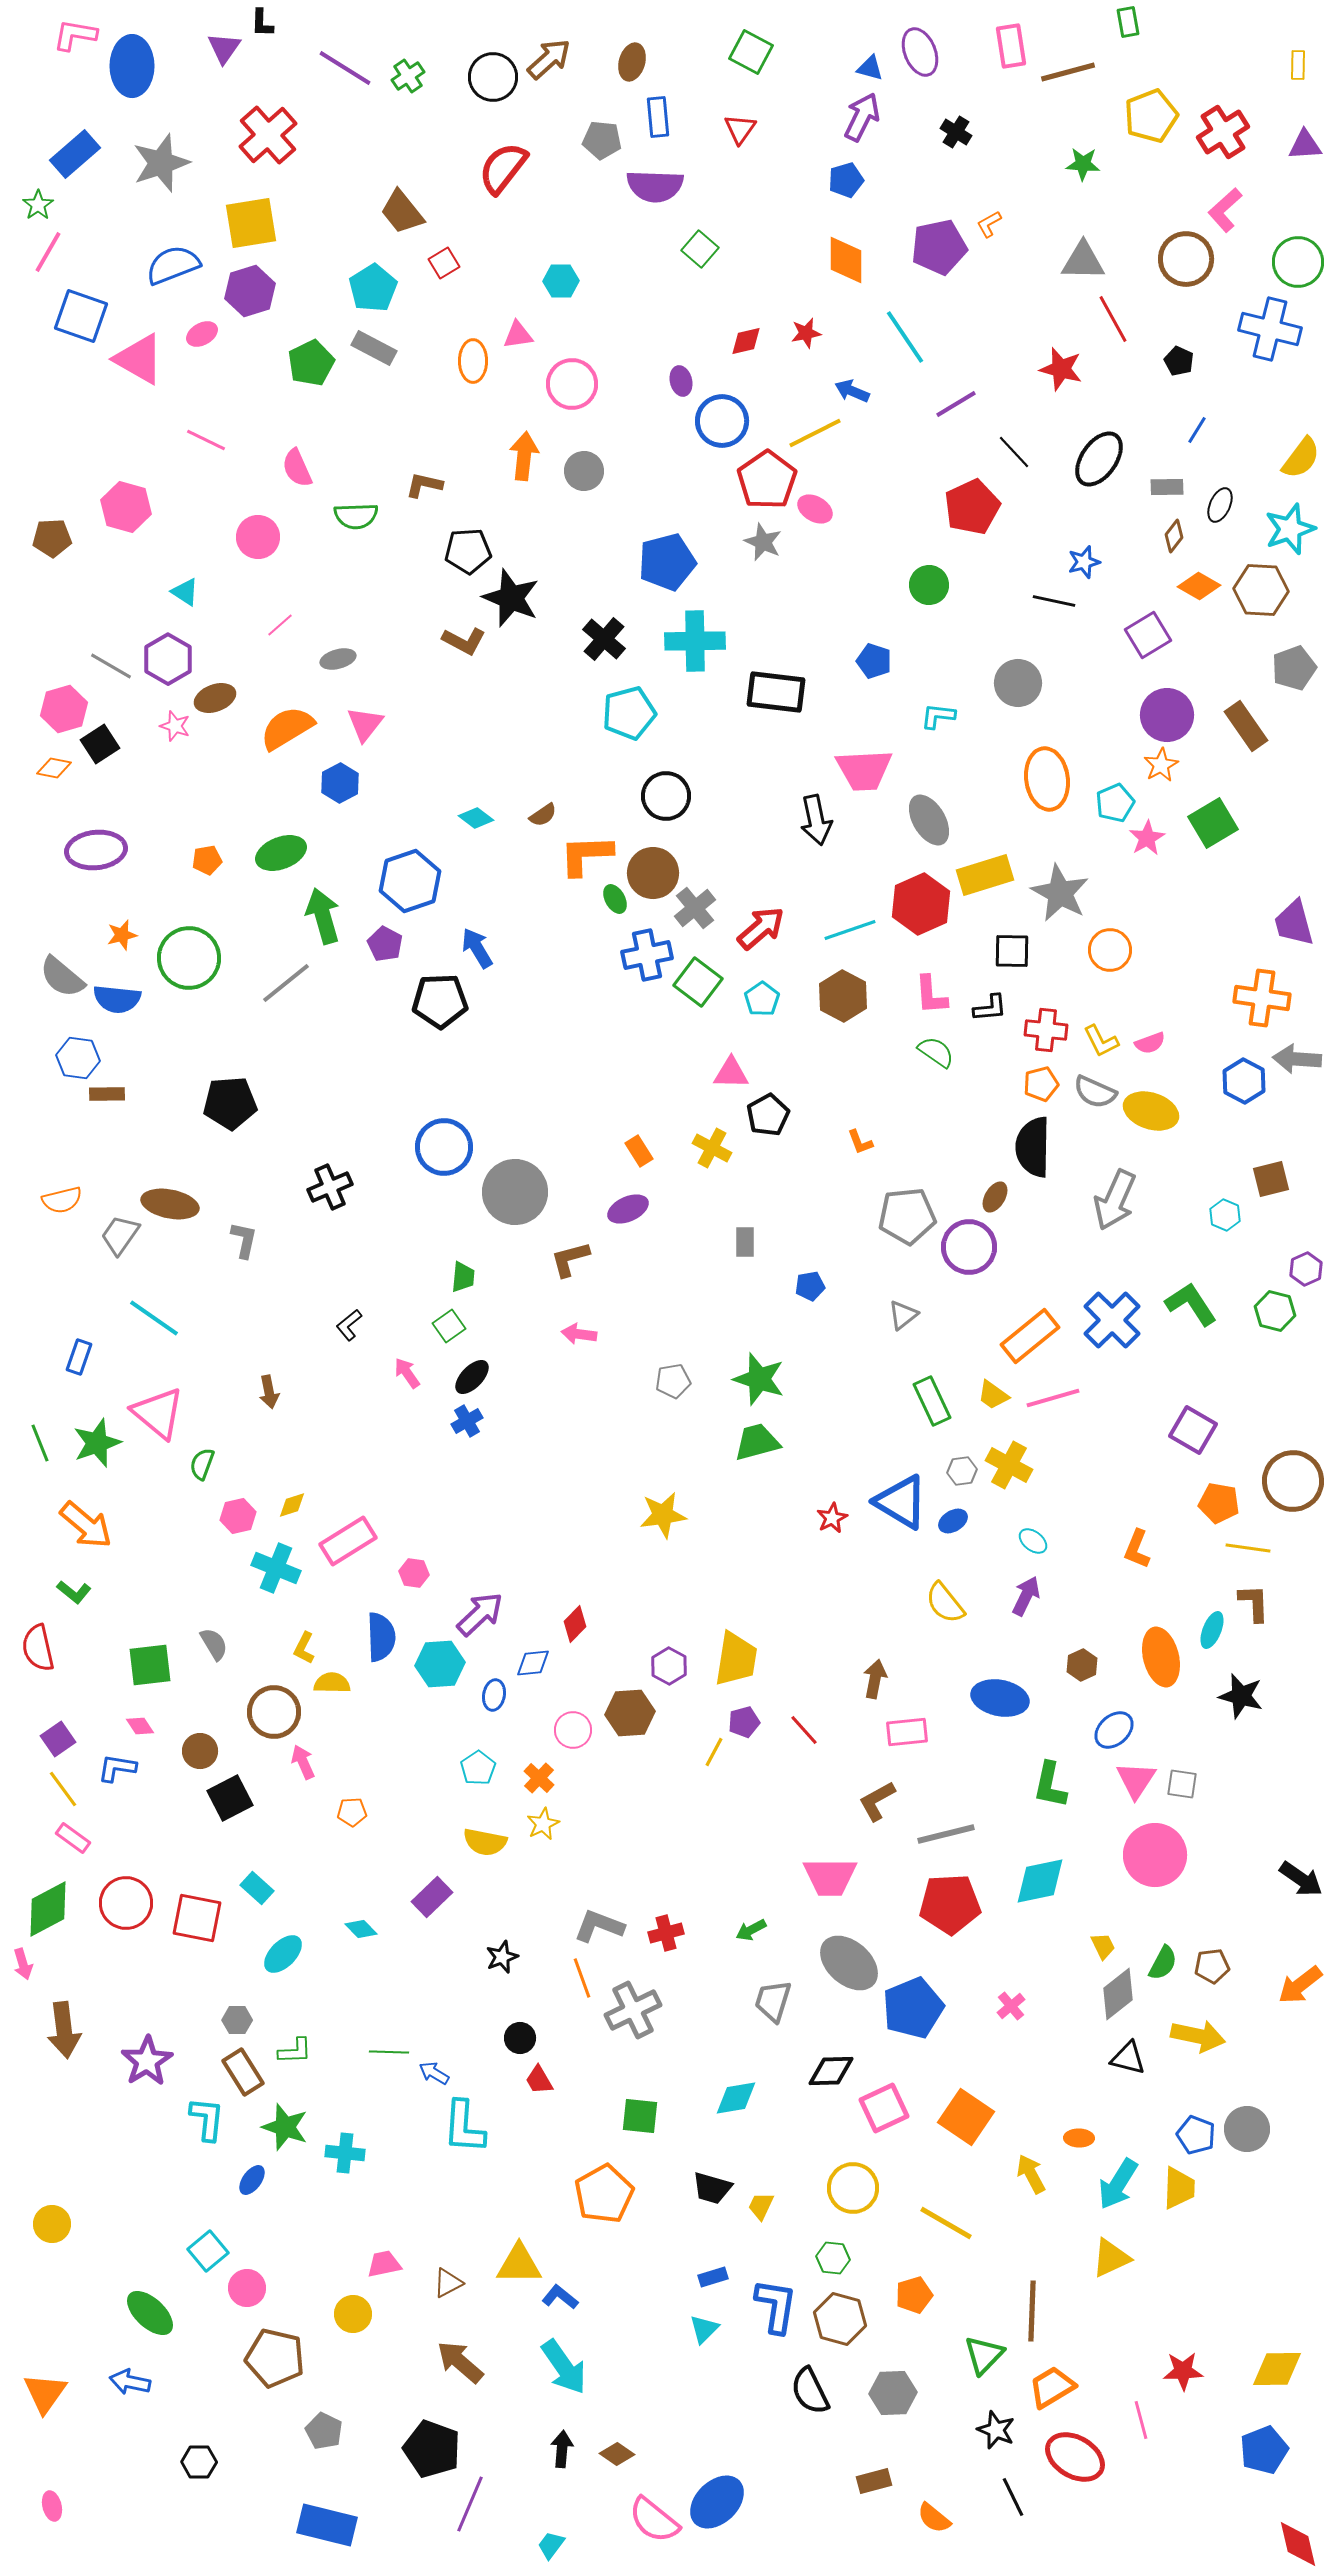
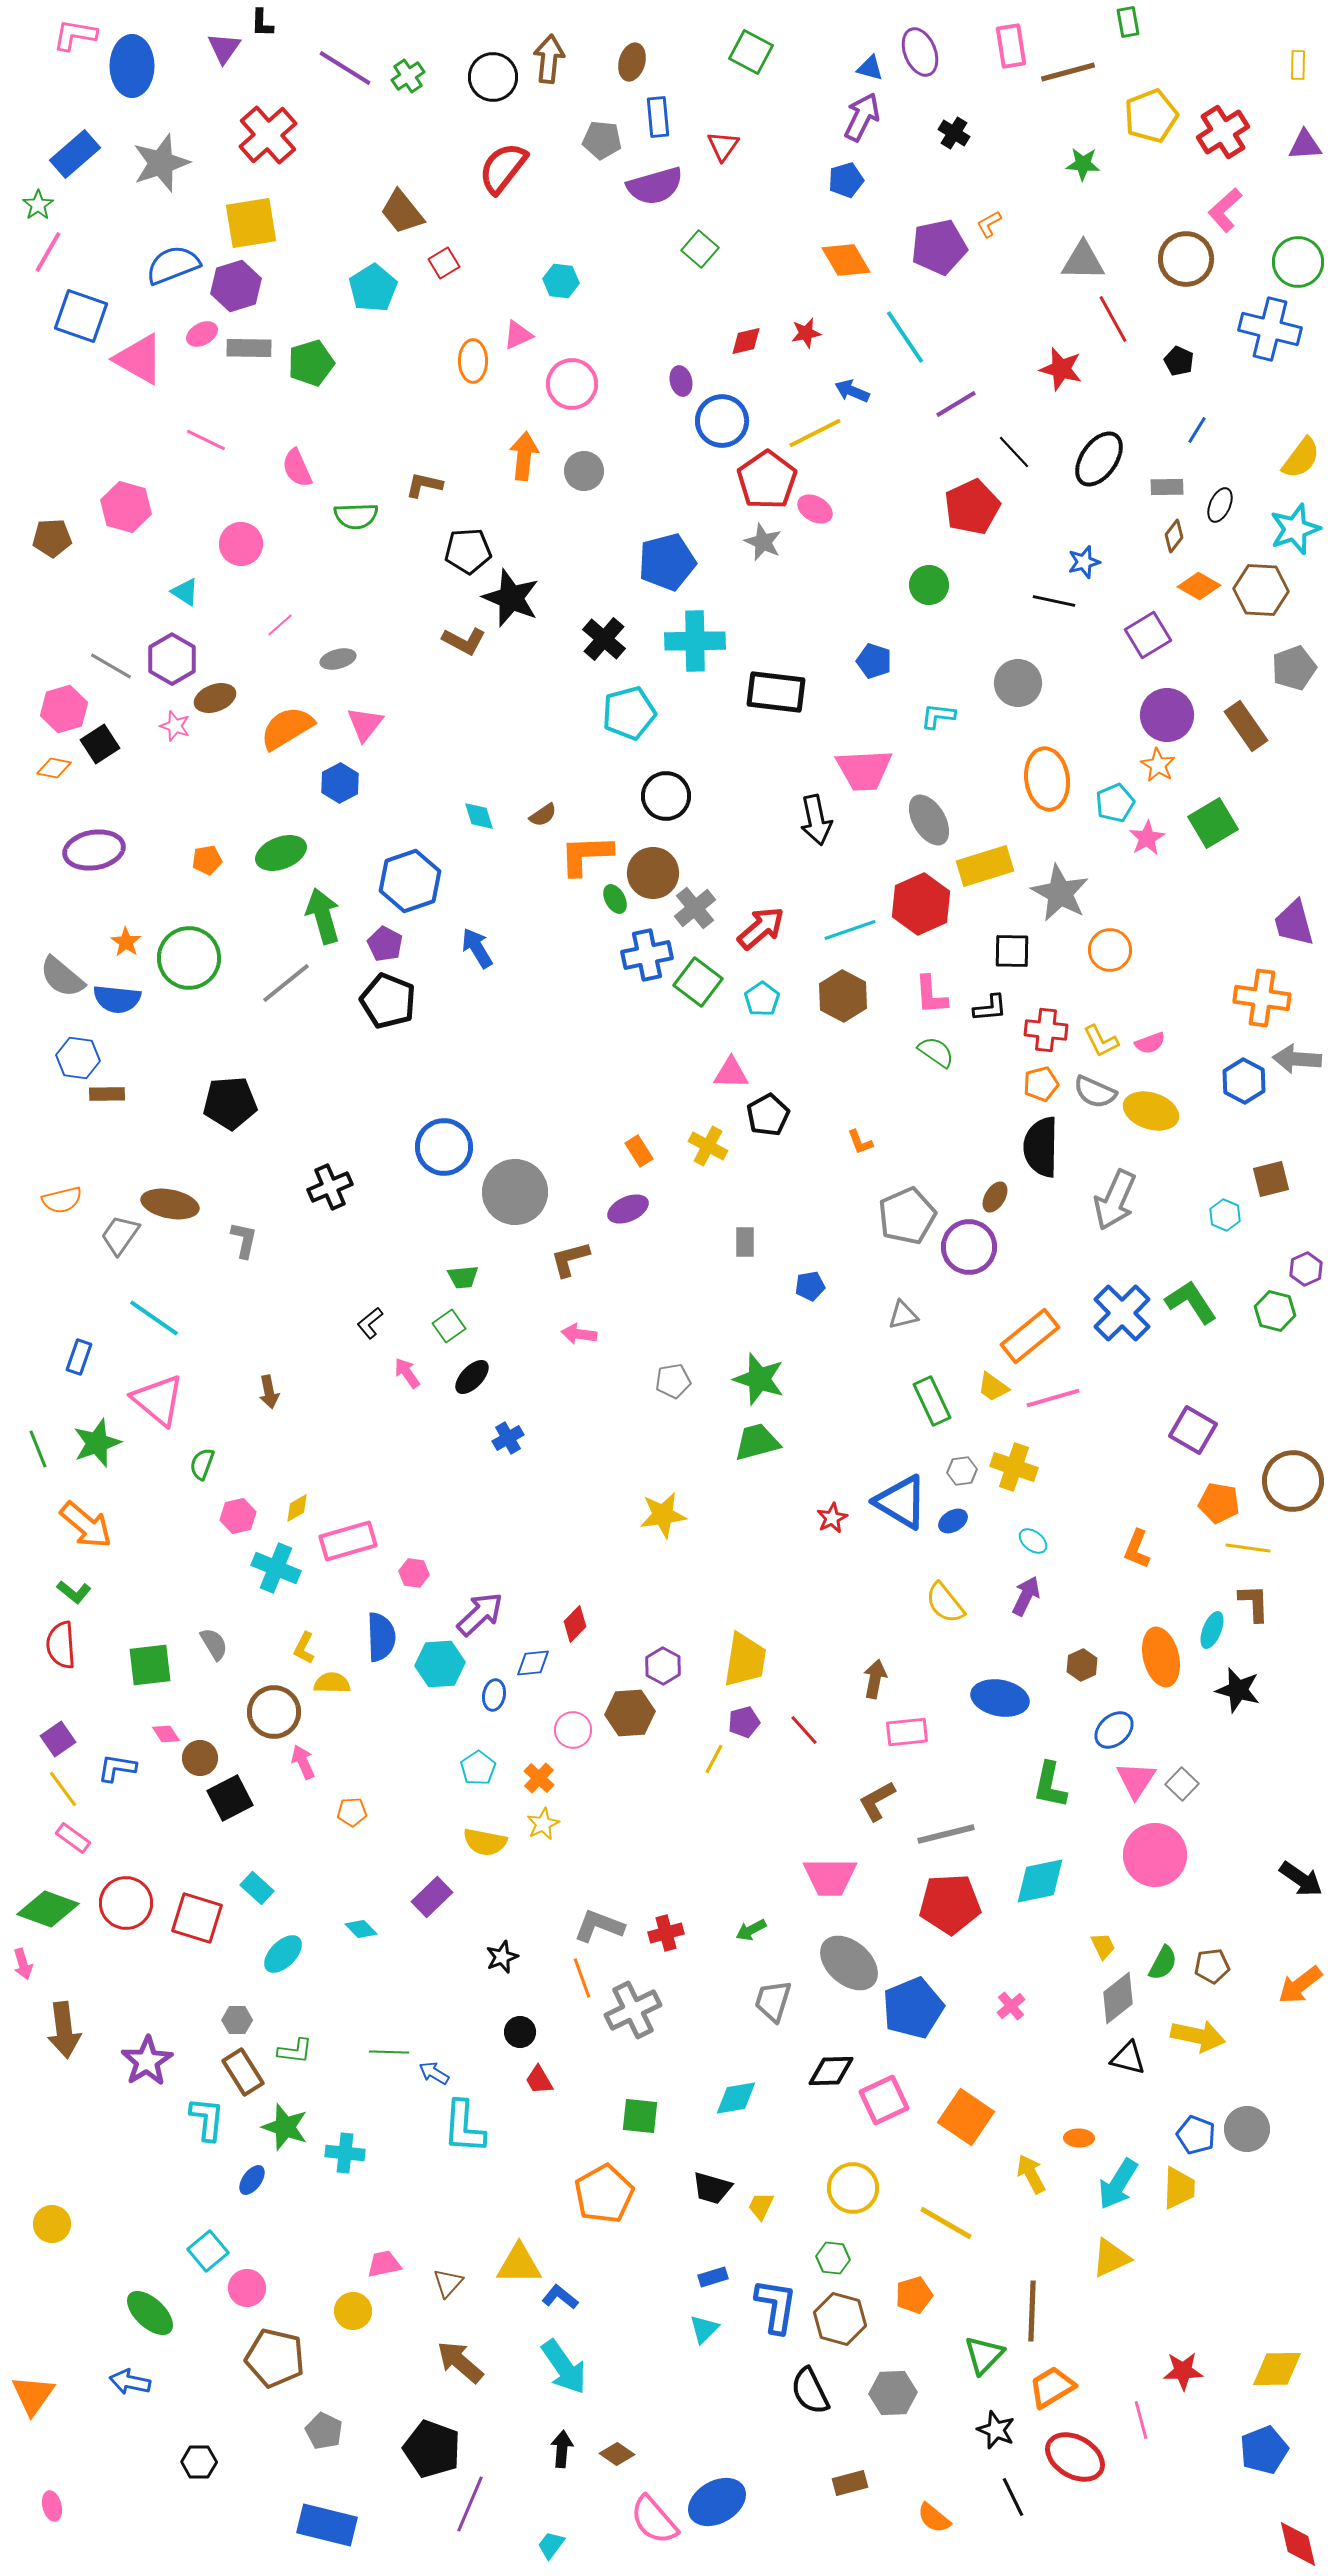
brown arrow at (549, 59): rotated 42 degrees counterclockwise
red triangle at (740, 129): moved 17 px left, 17 px down
black cross at (956, 132): moved 2 px left, 1 px down
purple semicircle at (655, 186): rotated 18 degrees counterclockwise
orange diamond at (846, 260): rotated 30 degrees counterclockwise
cyan hexagon at (561, 281): rotated 8 degrees clockwise
purple hexagon at (250, 291): moved 14 px left, 5 px up
pink triangle at (518, 335): rotated 16 degrees counterclockwise
gray rectangle at (374, 348): moved 125 px left; rotated 27 degrees counterclockwise
green pentagon at (311, 363): rotated 9 degrees clockwise
cyan star at (1290, 529): moved 5 px right
pink circle at (258, 537): moved 17 px left, 7 px down
purple hexagon at (168, 659): moved 4 px right
orange star at (1161, 765): moved 3 px left; rotated 12 degrees counterclockwise
cyan diamond at (476, 818): moved 3 px right, 2 px up; rotated 36 degrees clockwise
purple ellipse at (96, 850): moved 2 px left; rotated 4 degrees counterclockwise
yellow rectangle at (985, 875): moved 9 px up
orange star at (122, 935): moved 4 px right, 7 px down; rotated 24 degrees counterclockwise
black pentagon at (440, 1001): moved 52 px left; rotated 24 degrees clockwise
black semicircle at (1033, 1147): moved 8 px right
yellow cross at (712, 1148): moved 4 px left, 2 px up
gray pentagon at (907, 1216): rotated 18 degrees counterclockwise
green trapezoid at (463, 1277): rotated 80 degrees clockwise
green L-shape at (1191, 1304): moved 2 px up
gray triangle at (903, 1315): rotated 24 degrees clockwise
blue cross at (1112, 1320): moved 10 px right, 7 px up
black L-shape at (349, 1325): moved 21 px right, 2 px up
yellow trapezoid at (993, 1395): moved 8 px up
pink triangle at (158, 1413): moved 13 px up
blue cross at (467, 1421): moved 41 px right, 17 px down
green line at (40, 1443): moved 2 px left, 6 px down
yellow cross at (1009, 1465): moved 5 px right, 2 px down; rotated 9 degrees counterclockwise
yellow diamond at (292, 1505): moved 5 px right, 3 px down; rotated 12 degrees counterclockwise
pink rectangle at (348, 1541): rotated 16 degrees clockwise
red semicircle at (38, 1648): moved 23 px right, 3 px up; rotated 9 degrees clockwise
yellow trapezoid at (736, 1659): moved 9 px right, 1 px down
purple hexagon at (669, 1666): moved 6 px left
black star at (1241, 1696): moved 3 px left, 6 px up
pink diamond at (140, 1726): moved 26 px right, 8 px down
brown circle at (200, 1751): moved 7 px down
yellow line at (714, 1752): moved 7 px down
gray square at (1182, 1784): rotated 36 degrees clockwise
green diamond at (48, 1909): rotated 48 degrees clockwise
red square at (197, 1918): rotated 6 degrees clockwise
gray diamond at (1118, 1994): moved 4 px down
black circle at (520, 2038): moved 6 px up
green L-shape at (295, 2051): rotated 9 degrees clockwise
pink square at (884, 2108): moved 8 px up
brown triangle at (448, 2283): rotated 20 degrees counterclockwise
yellow circle at (353, 2314): moved 3 px up
orange triangle at (45, 2393): moved 12 px left, 2 px down
brown rectangle at (874, 2481): moved 24 px left, 2 px down
blue ellipse at (717, 2502): rotated 14 degrees clockwise
pink semicircle at (654, 2520): rotated 10 degrees clockwise
